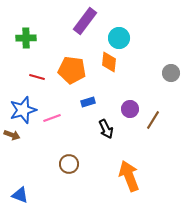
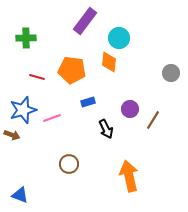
orange arrow: rotated 8 degrees clockwise
